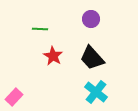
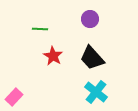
purple circle: moved 1 px left
